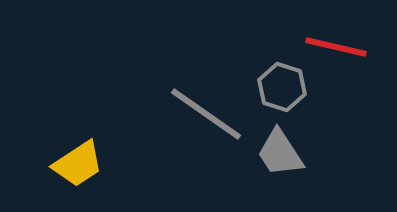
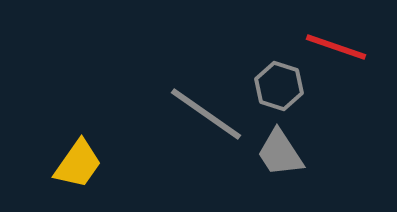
red line: rotated 6 degrees clockwise
gray hexagon: moved 3 px left, 1 px up
yellow trapezoid: rotated 22 degrees counterclockwise
